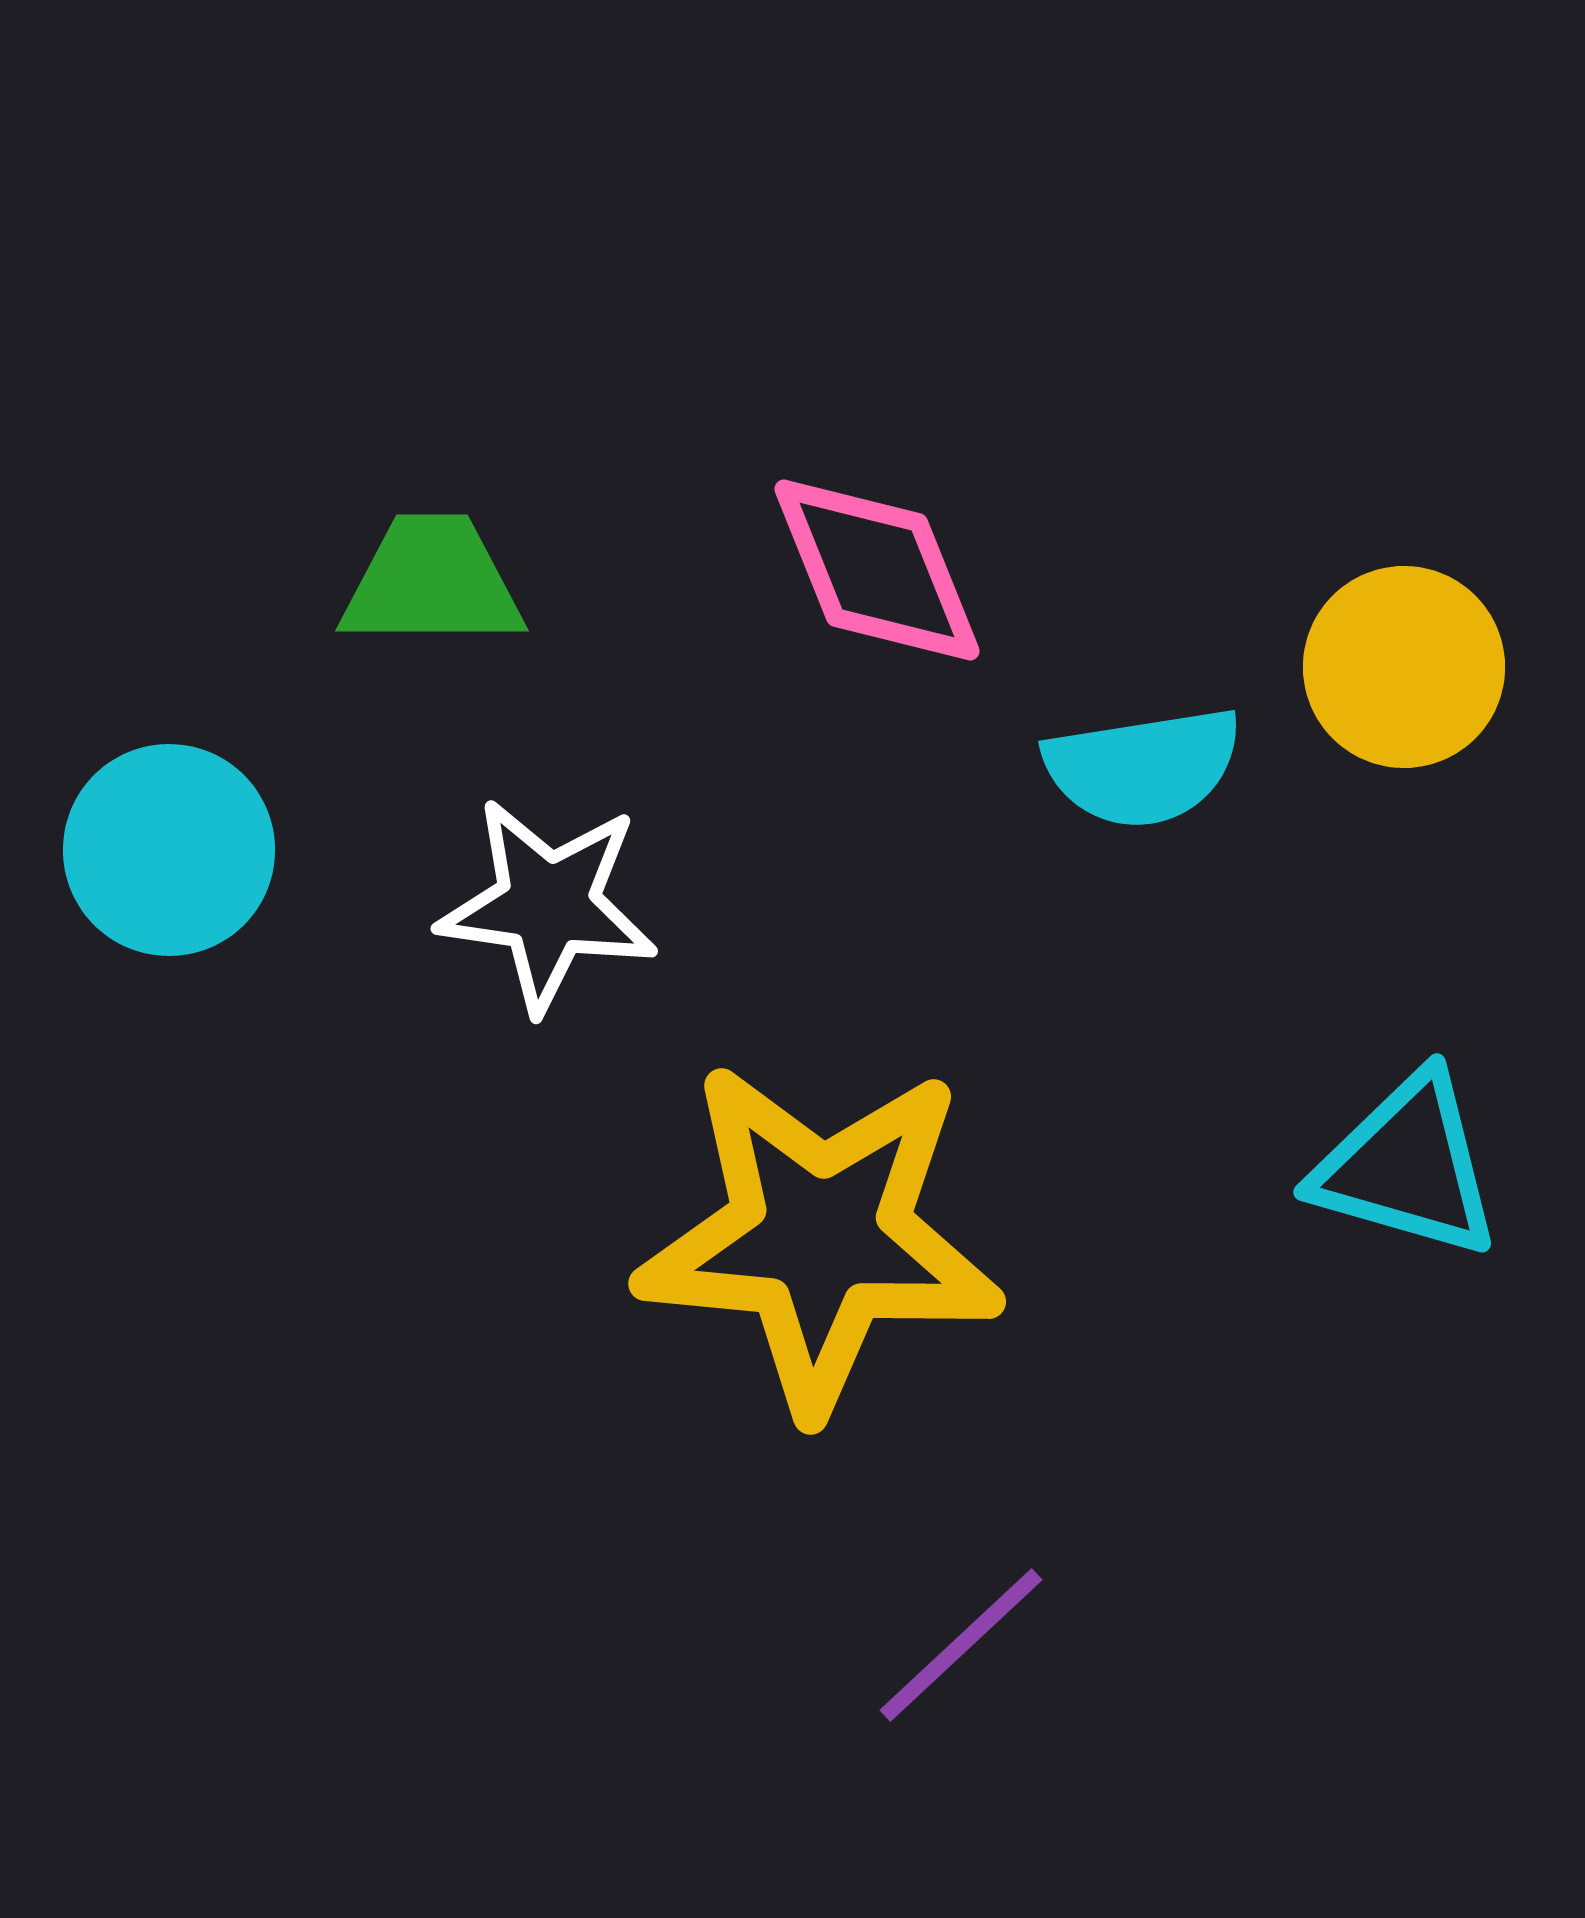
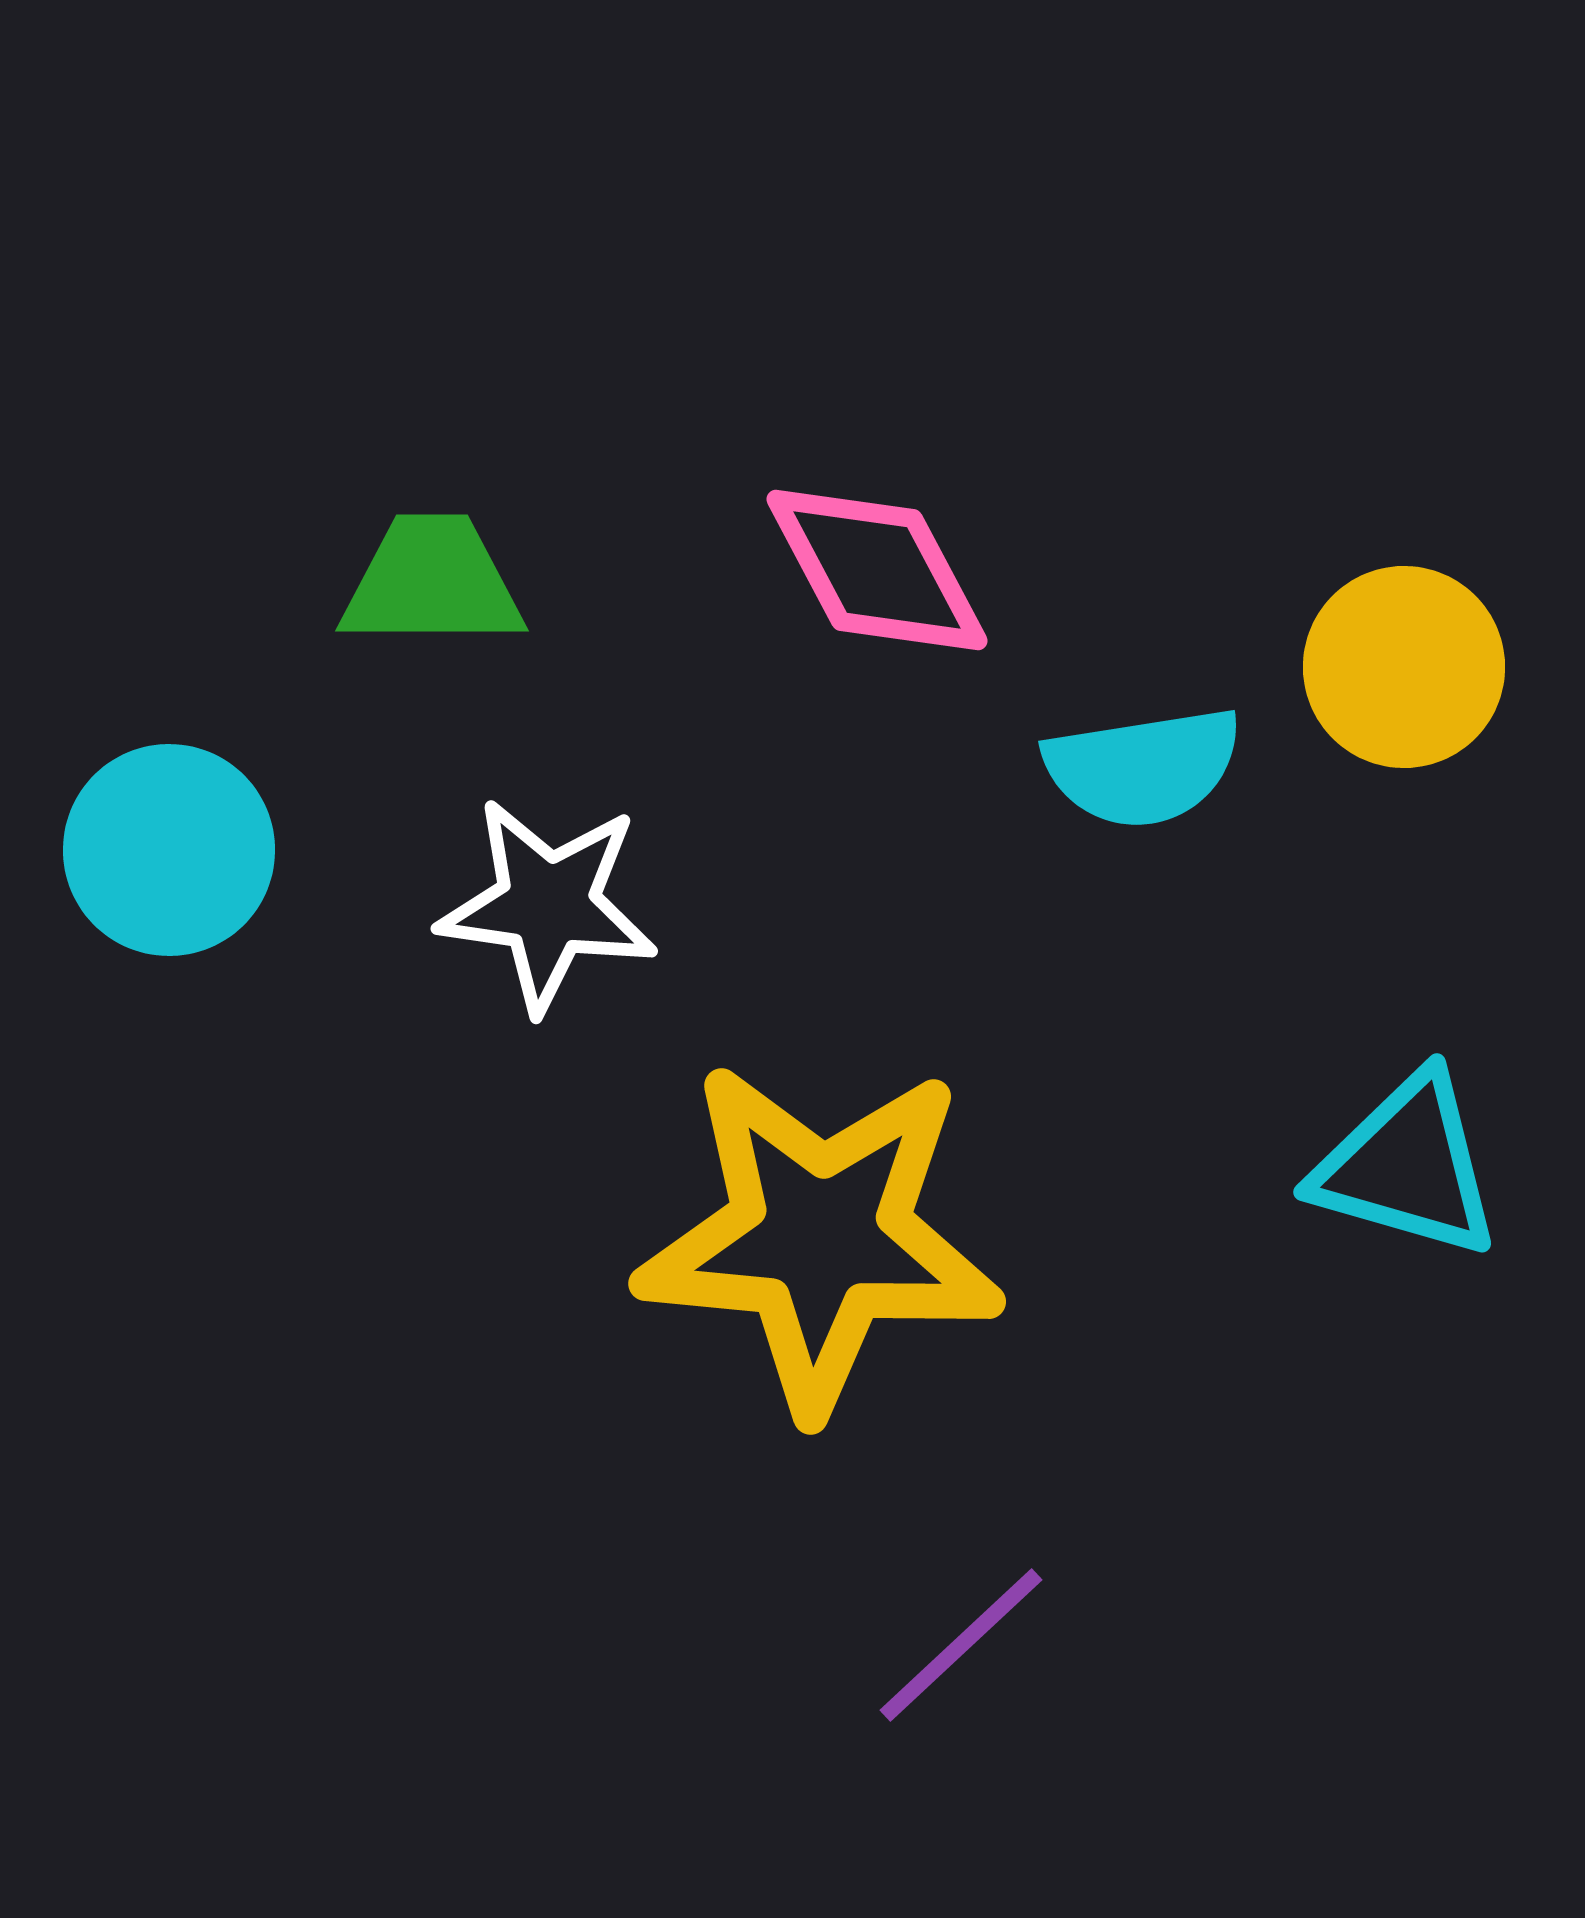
pink diamond: rotated 6 degrees counterclockwise
